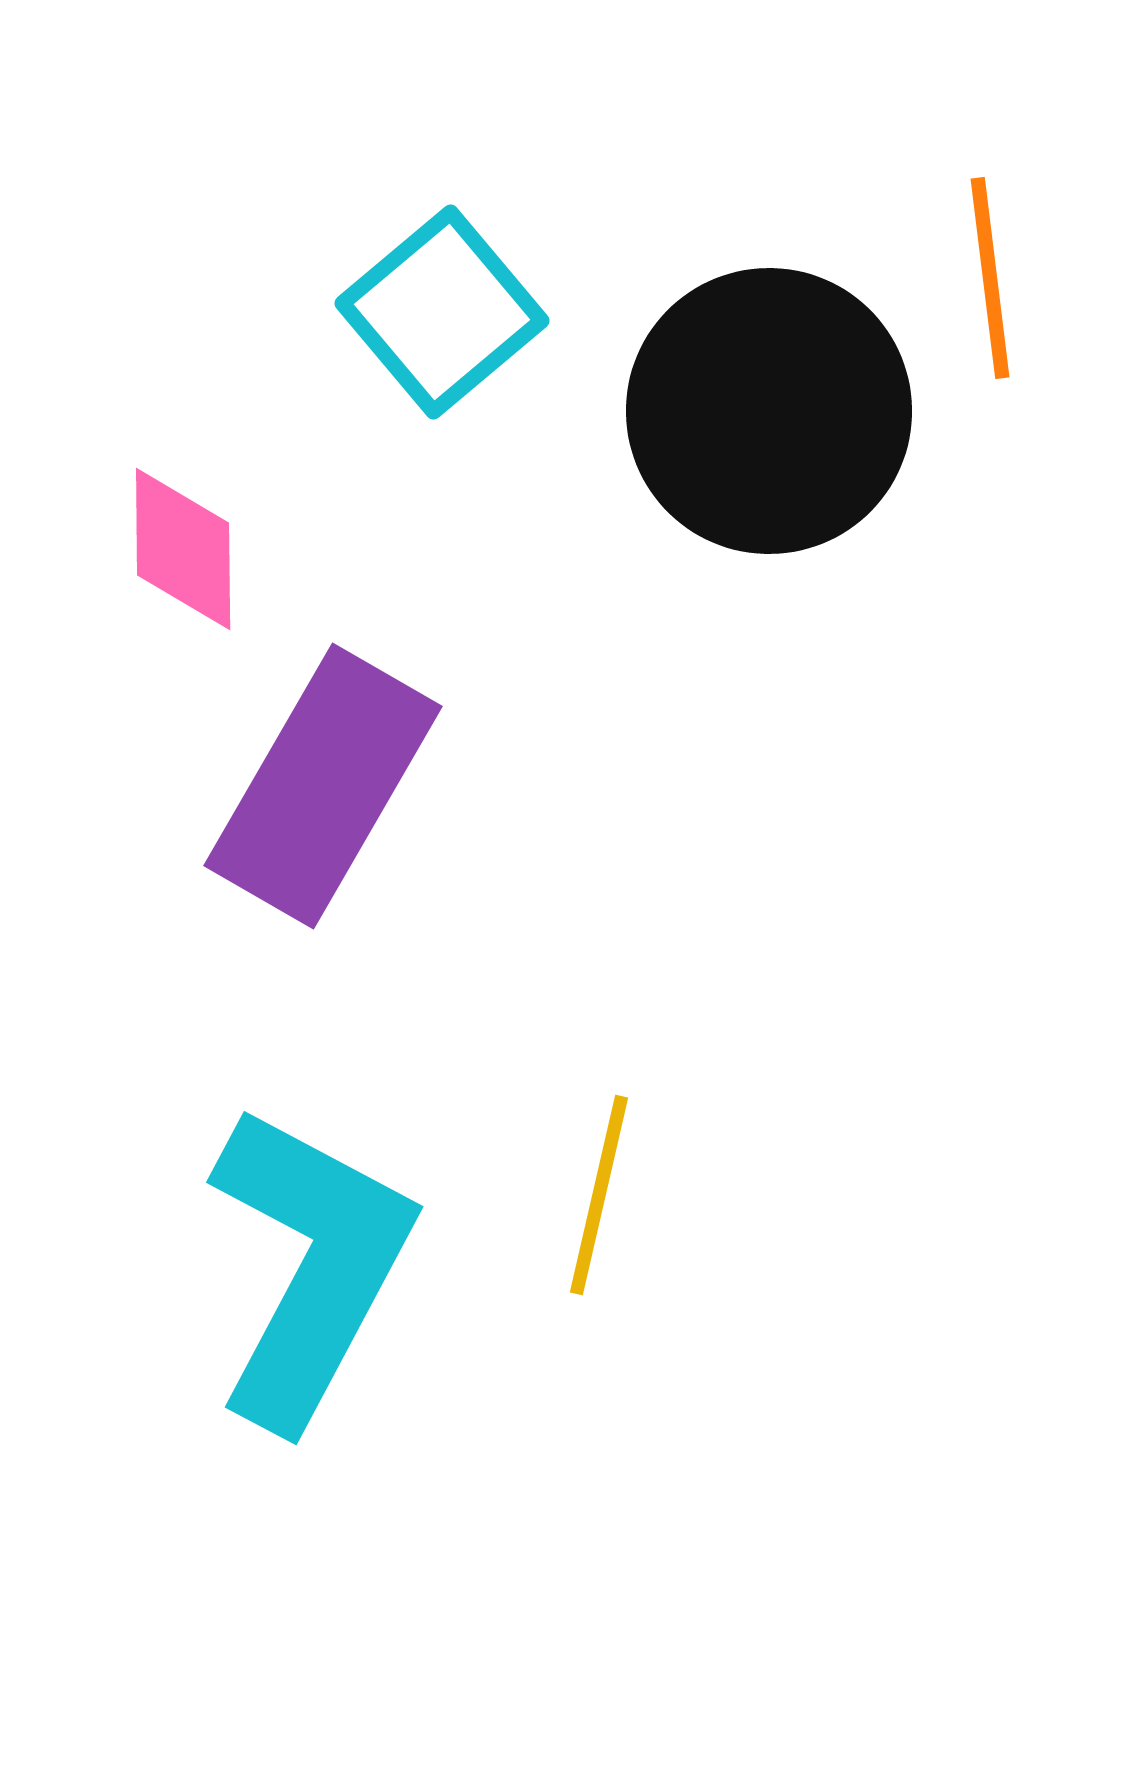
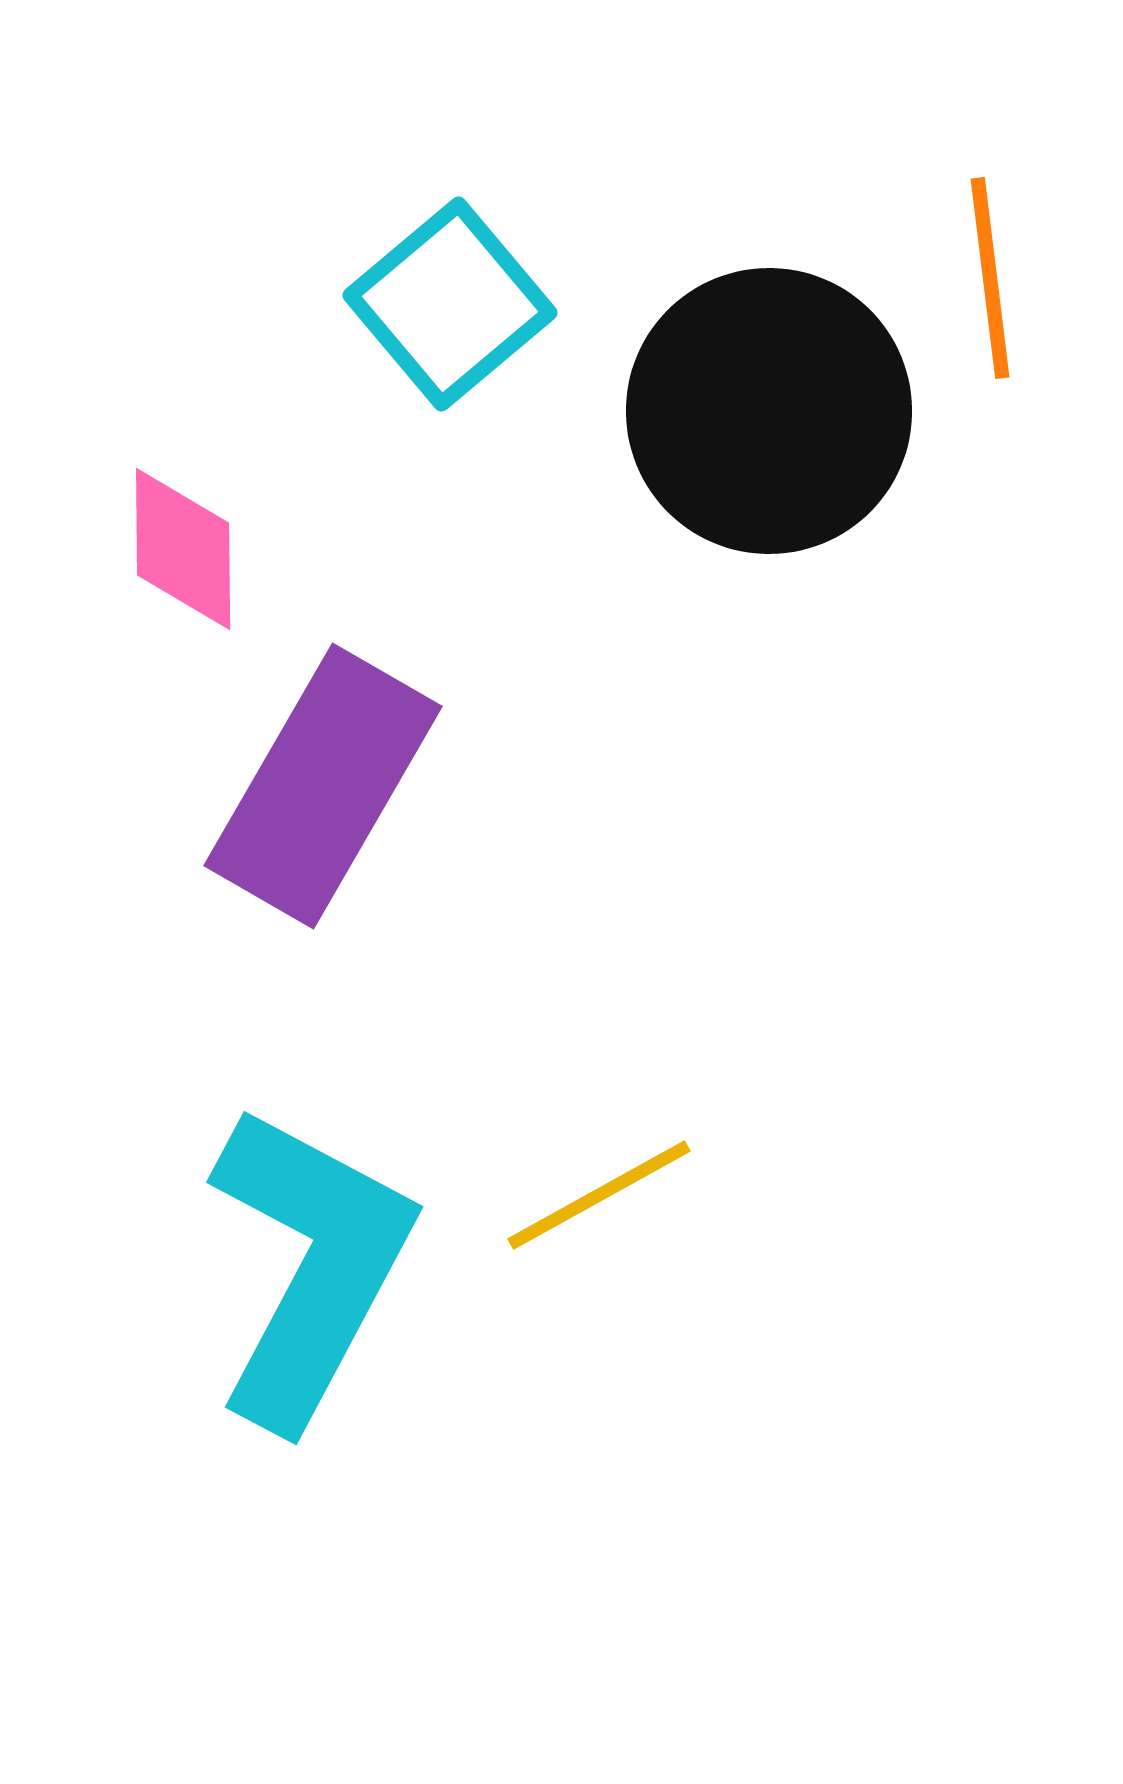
cyan square: moved 8 px right, 8 px up
yellow line: rotated 48 degrees clockwise
